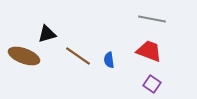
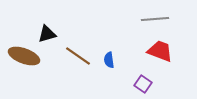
gray line: moved 3 px right; rotated 16 degrees counterclockwise
red trapezoid: moved 11 px right
purple square: moved 9 px left
